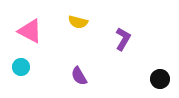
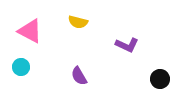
purple L-shape: moved 4 px right, 6 px down; rotated 85 degrees clockwise
